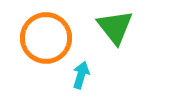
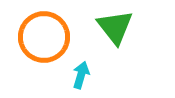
orange circle: moved 2 px left, 1 px up
